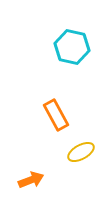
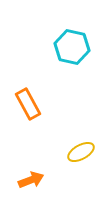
orange rectangle: moved 28 px left, 11 px up
